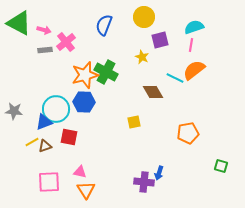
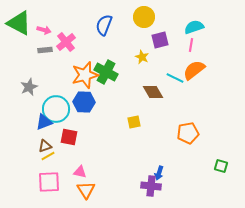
gray star: moved 15 px right, 24 px up; rotated 30 degrees counterclockwise
yellow line: moved 16 px right, 14 px down
purple cross: moved 7 px right, 4 px down
